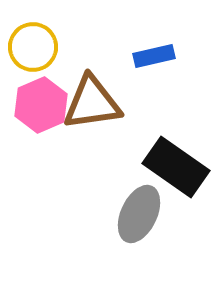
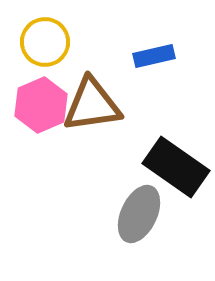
yellow circle: moved 12 px right, 5 px up
brown triangle: moved 2 px down
